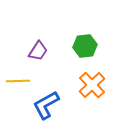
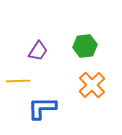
blue L-shape: moved 4 px left, 3 px down; rotated 28 degrees clockwise
